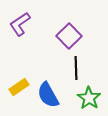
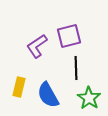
purple L-shape: moved 17 px right, 22 px down
purple square: rotated 30 degrees clockwise
yellow rectangle: rotated 42 degrees counterclockwise
